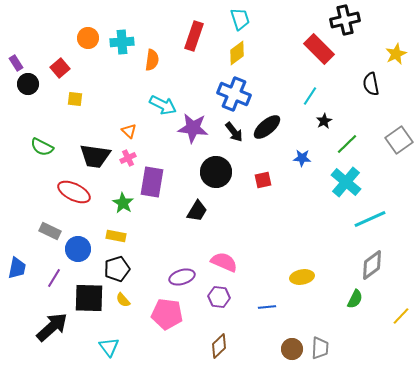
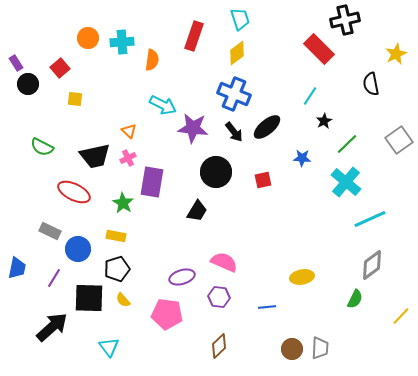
black trapezoid at (95, 156): rotated 20 degrees counterclockwise
